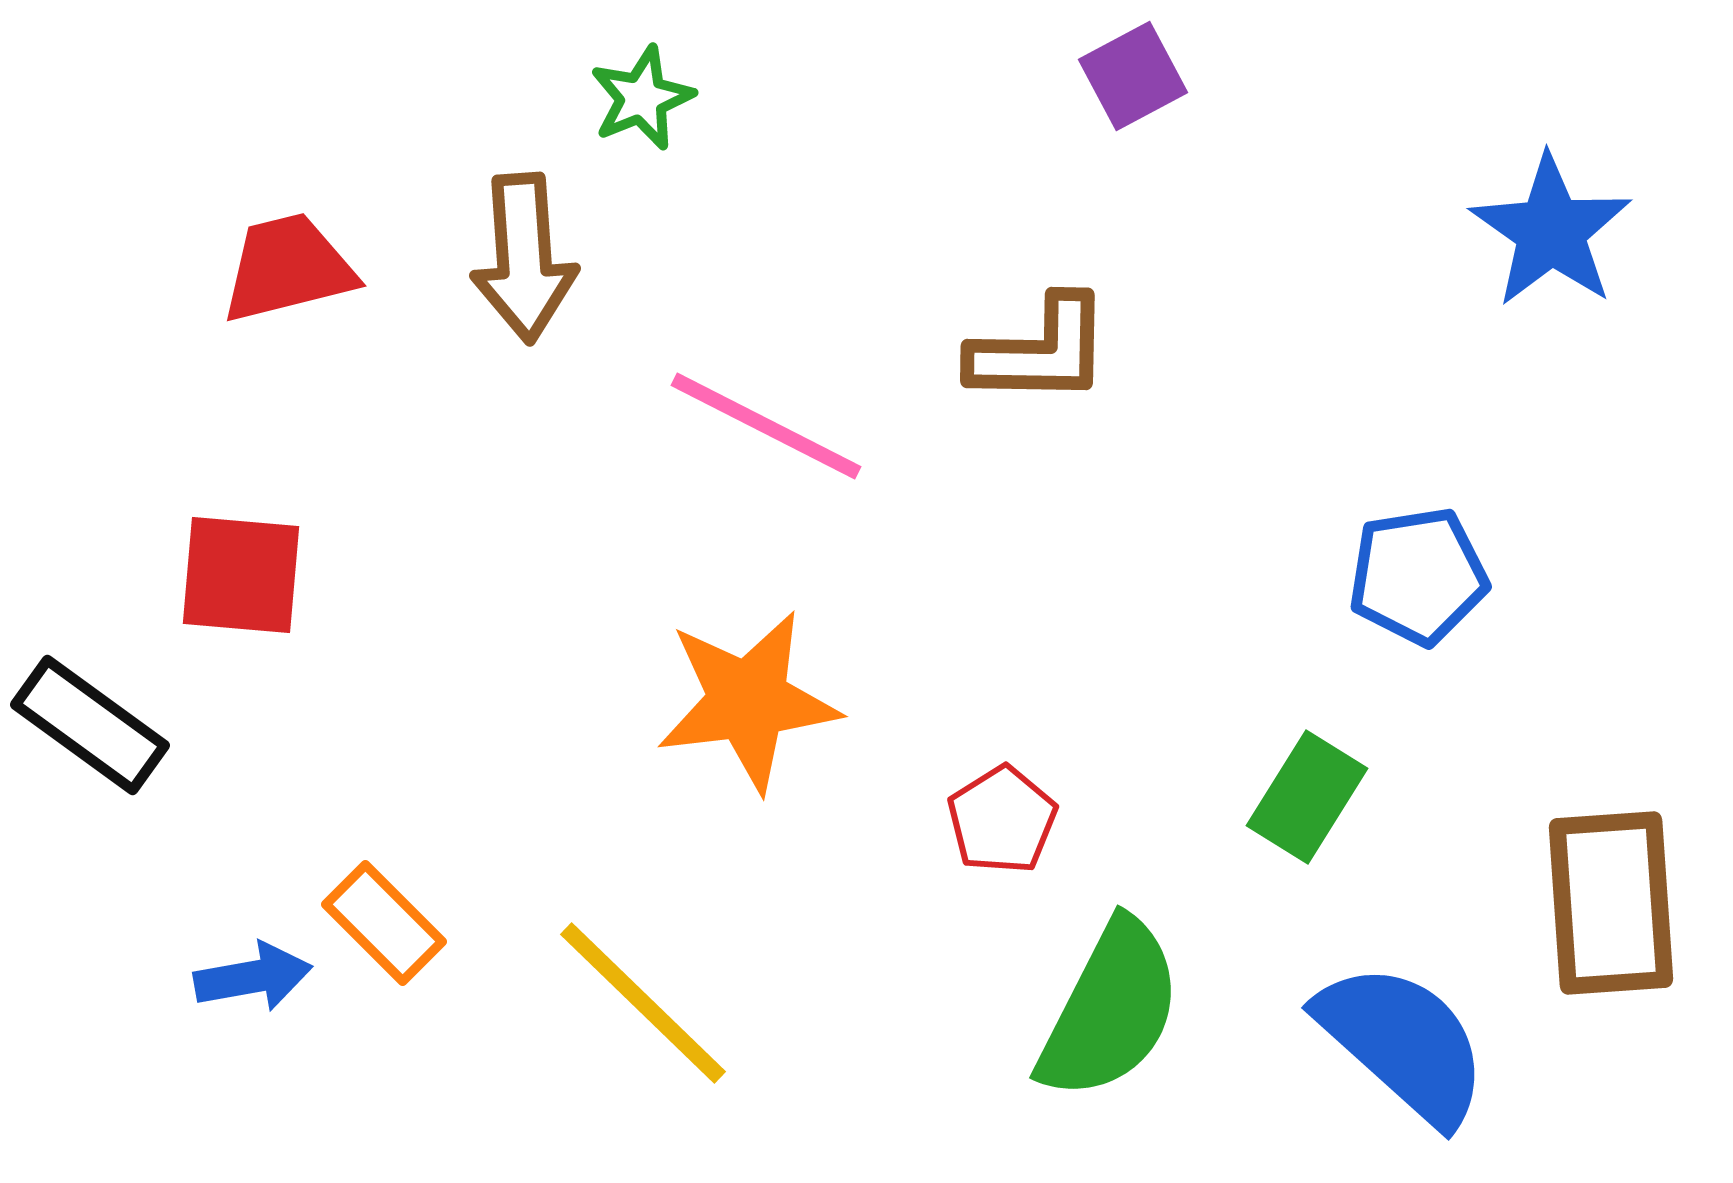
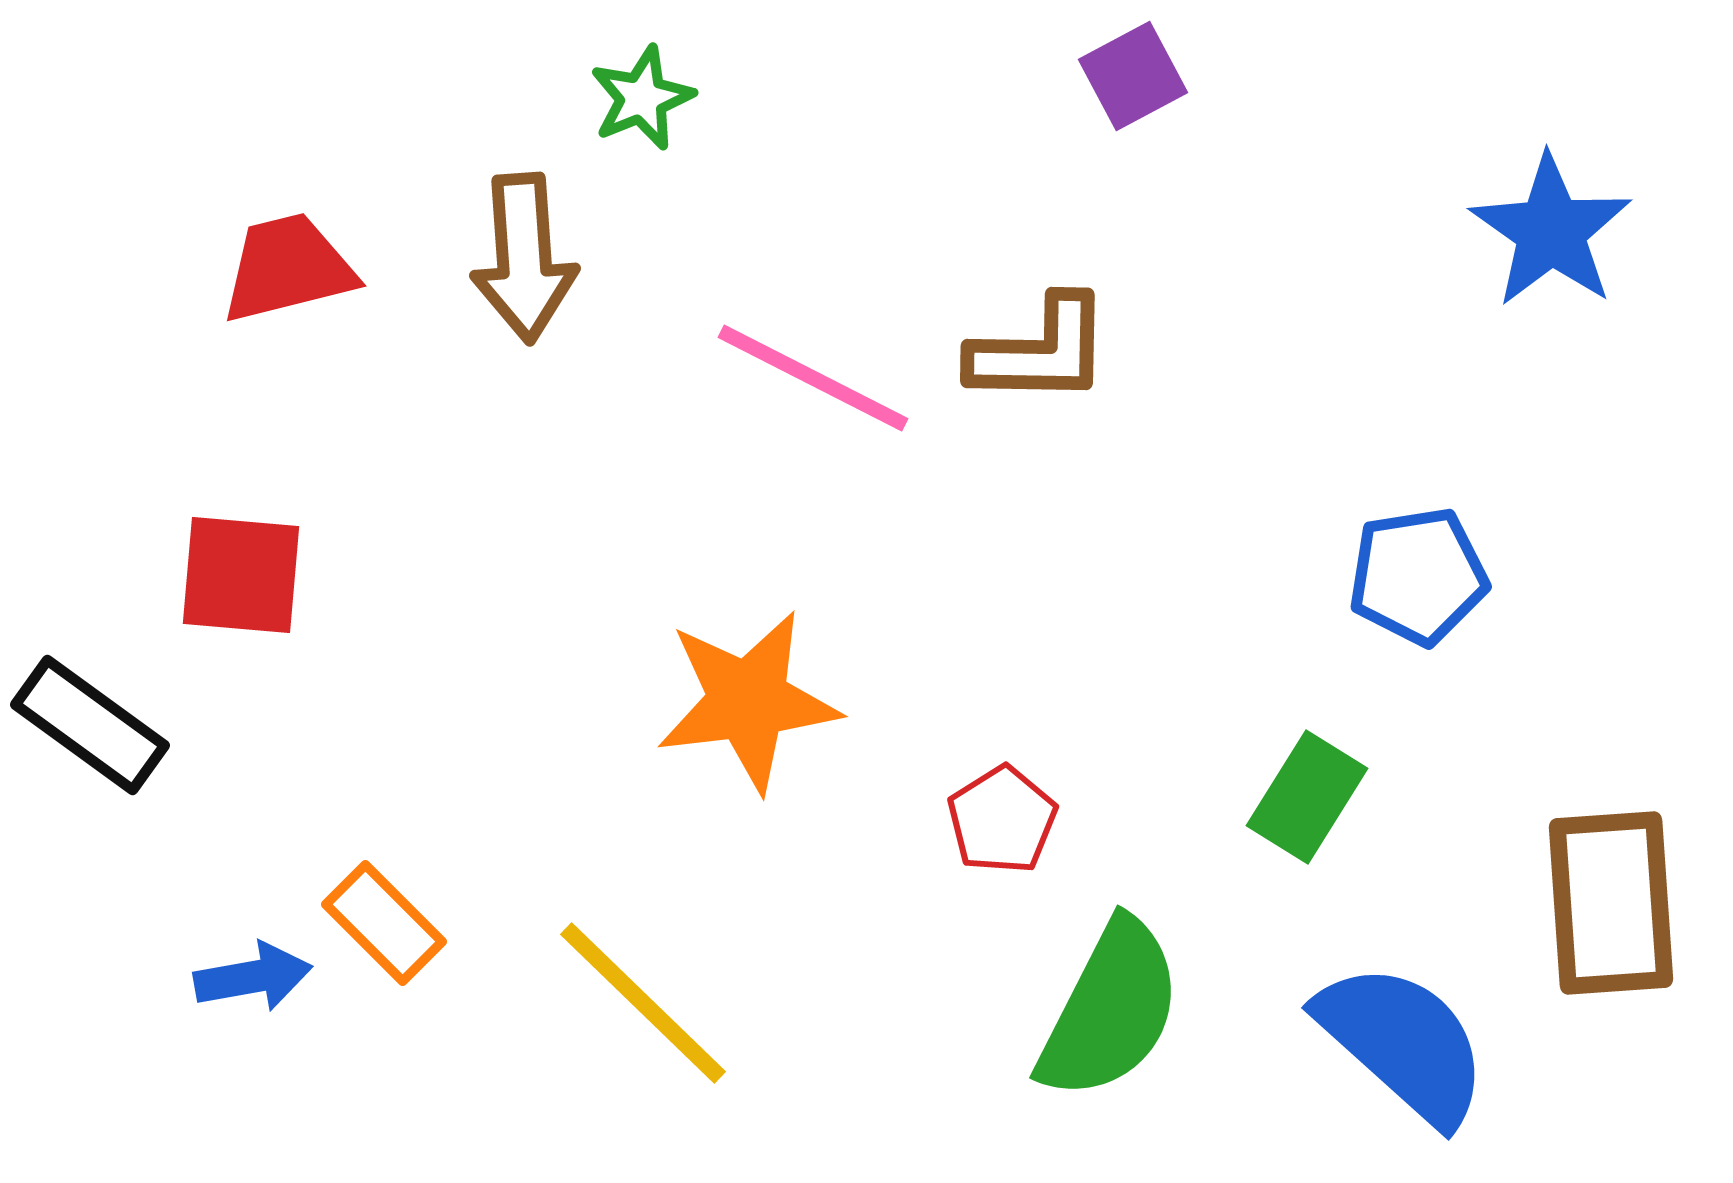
pink line: moved 47 px right, 48 px up
